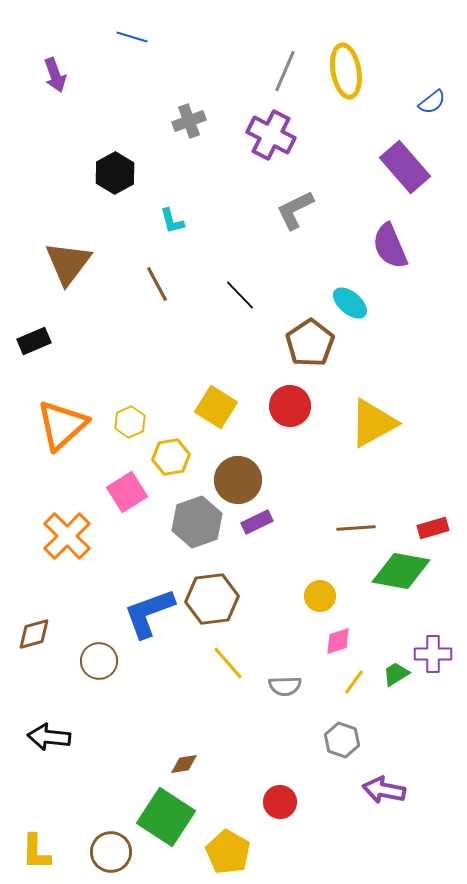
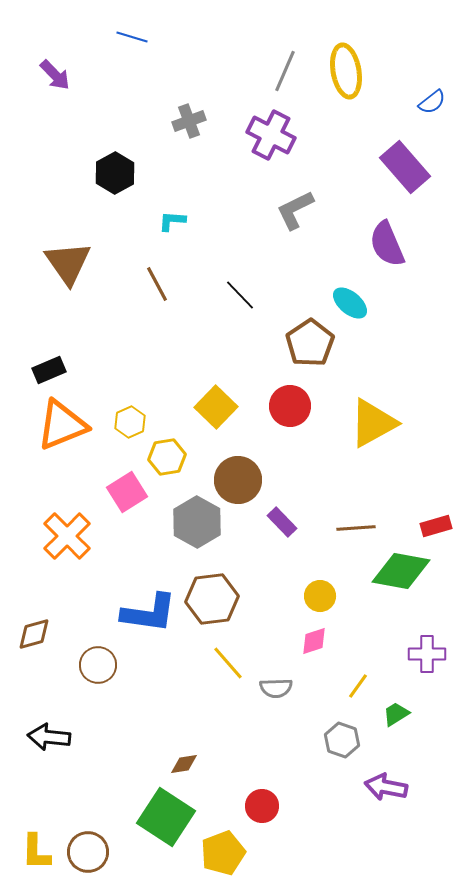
purple arrow at (55, 75): rotated 24 degrees counterclockwise
cyan L-shape at (172, 221): rotated 108 degrees clockwise
purple semicircle at (390, 246): moved 3 px left, 2 px up
brown triangle at (68, 263): rotated 12 degrees counterclockwise
black rectangle at (34, 341): moved 15 px right, 29 px down
yellow square at (216, 407): rotated 12 degrees clockwise
orange triangle at (62, 425): rotated 20 degrees clockwise
yellow hexagon at (171, 457): moved 4 px left
gray hexagon at (197, 522): rotated 12 degrees counterclockwise
purple rectangle at (257, 522): moved 25 px right; rotated 72 degrees clockwise
red rectangle at (433, 528): moved 3 px right, 2 px up
blue L-shape at (149, 613): rotated 152 degrees counterclockwise
pink diamond at (338, 641): moved 24 px left
purple cross at (433, 654): moved 6 px left
brown circle at (99, 661): moved 1 px left, 4 px down
green trapezoid at (396, 674): moved 40 px down
yellow line at (354, 682): moved 4 px right, 4 px down
gray semicircle at (285, 686): moved 9 px left, 2 px down
purple arrow at (384, 790): moved 2 px right, 3 px up
red circle at (280, 802): moved 18 px left, 4 px down
brown circle at (111, 852): moved 23 px left
yellow pentagon at (228, 852): moved 5 px left, 1 px down; rotated 21 degrees clockwise
